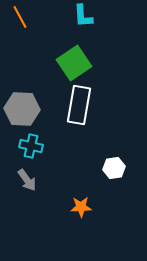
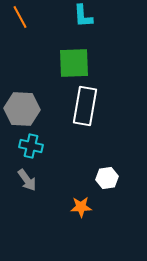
green square: rotated 32 degrees clockwise
white rectangle: moved 6 px right, 1 px down
white hexagon: moved 7 px left, 10 px down
